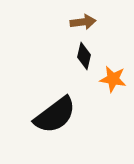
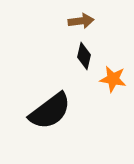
brown arrow: moved 2 px left, 1 px up
black semicircle: moved 5 px left, 4 px up
